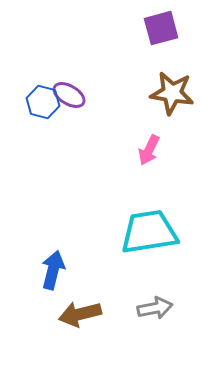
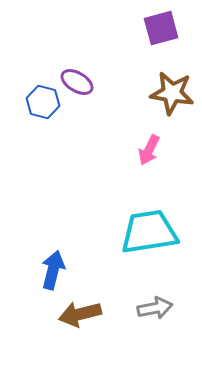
purple ellipse: moved 8 px right, 13 px up
